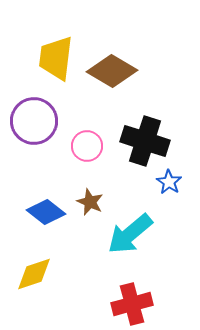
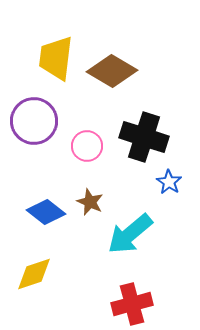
black cross: moved 1 px left, 4 px up
